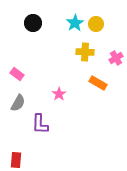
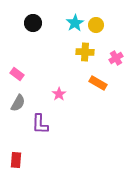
yellow circle: moved 1 px down
